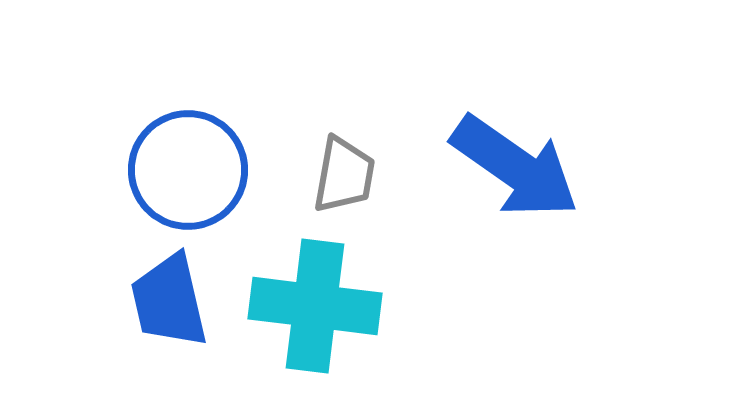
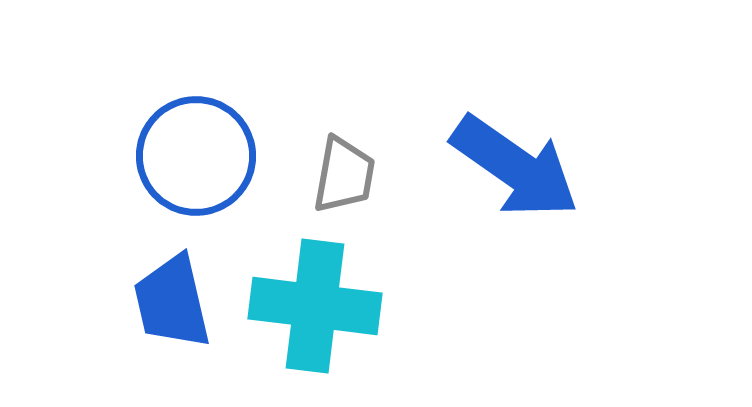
blue circle: moved 8 px right, 14 px up
blue trapezoid: moved 3 px right, 1 px down
